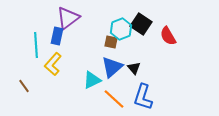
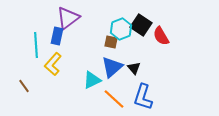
black square: moved 1 px down
red semicircle: moved 7 px left
